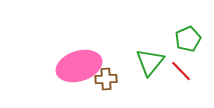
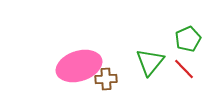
red line: moved 3 px right, 2 px up
